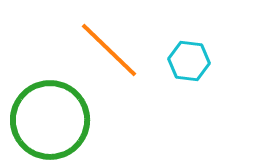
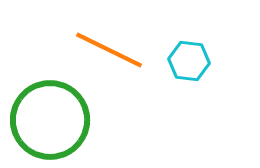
orange line: rotated 18 degrees counterclockwise
